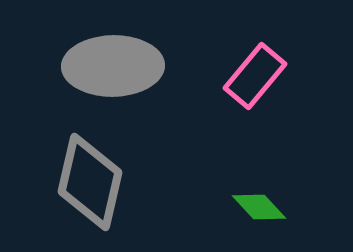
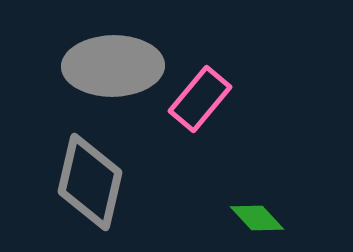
pink rectangle: moved 55 px left, 23 px down
green diamond: moved 2 px left, 11 px down
